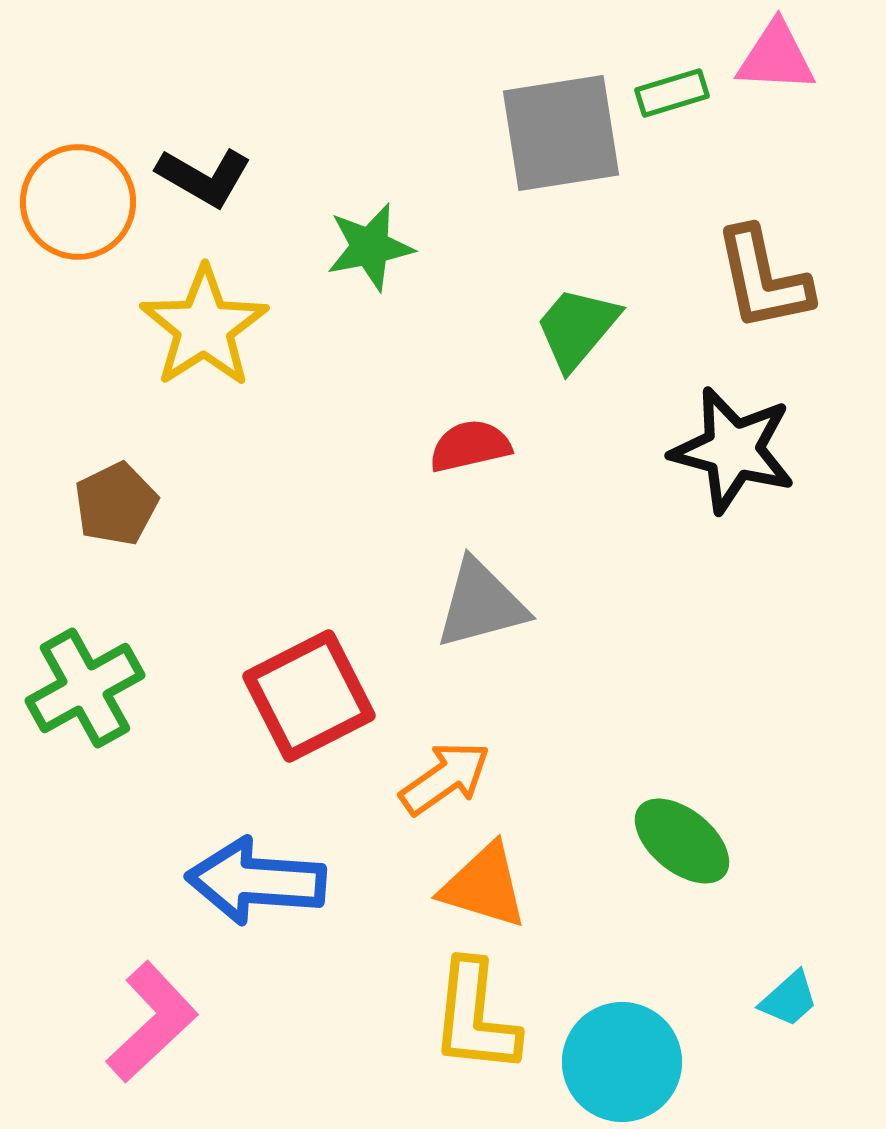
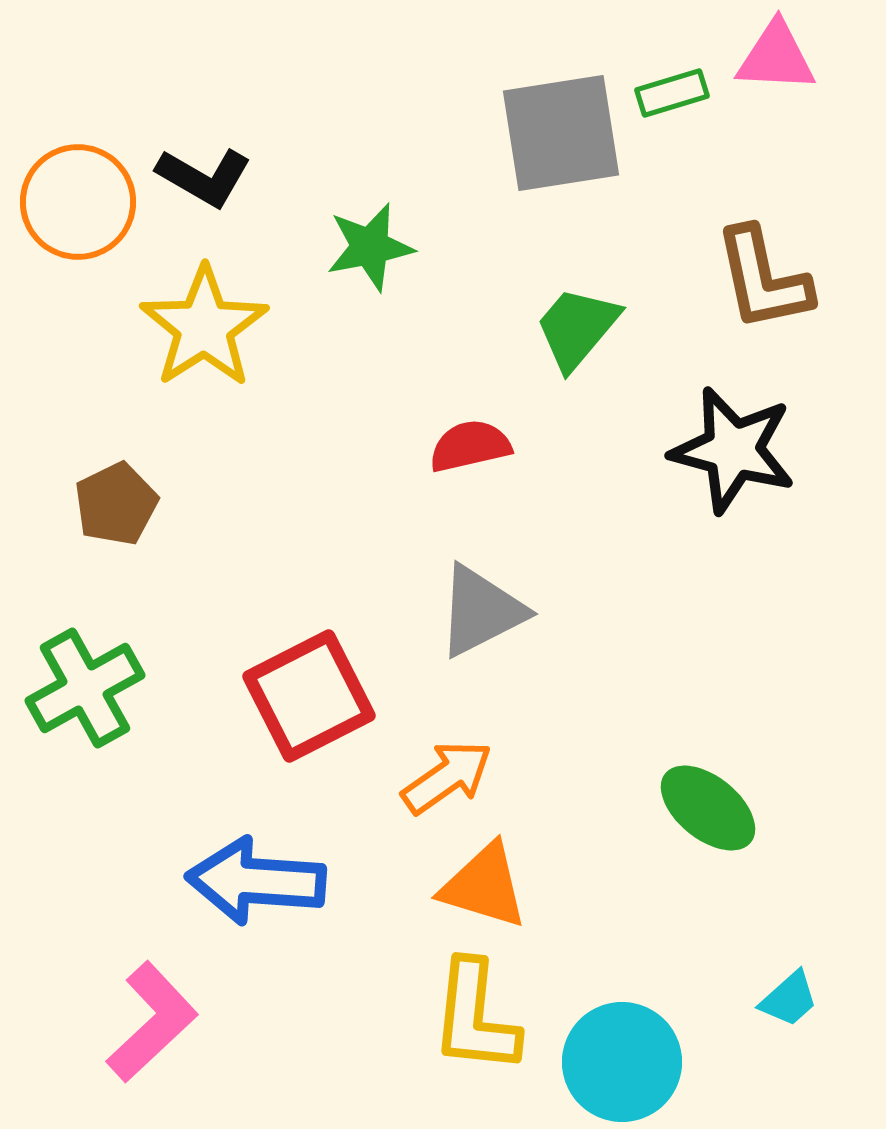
gray triangle: moved 7 px down; rotated 12 degrees counterclockwise
orange arrow: moved 2 px right, 1 px up
green ellipse: moved 26 px right, 33 px up
